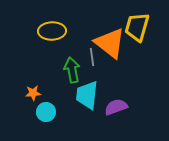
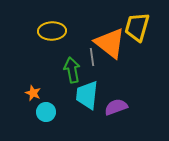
orange star: rotated 28 degrees clockwise
